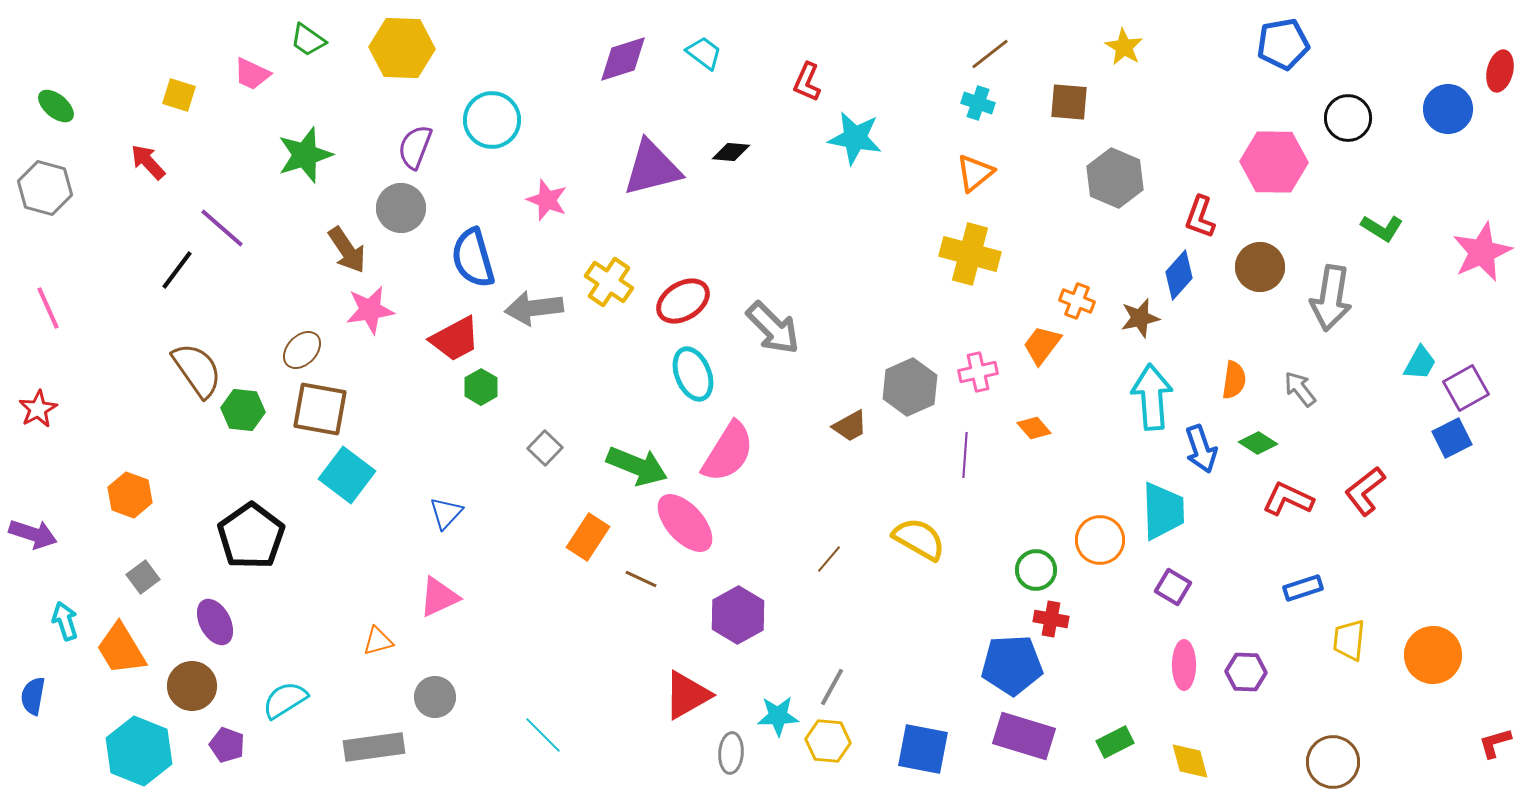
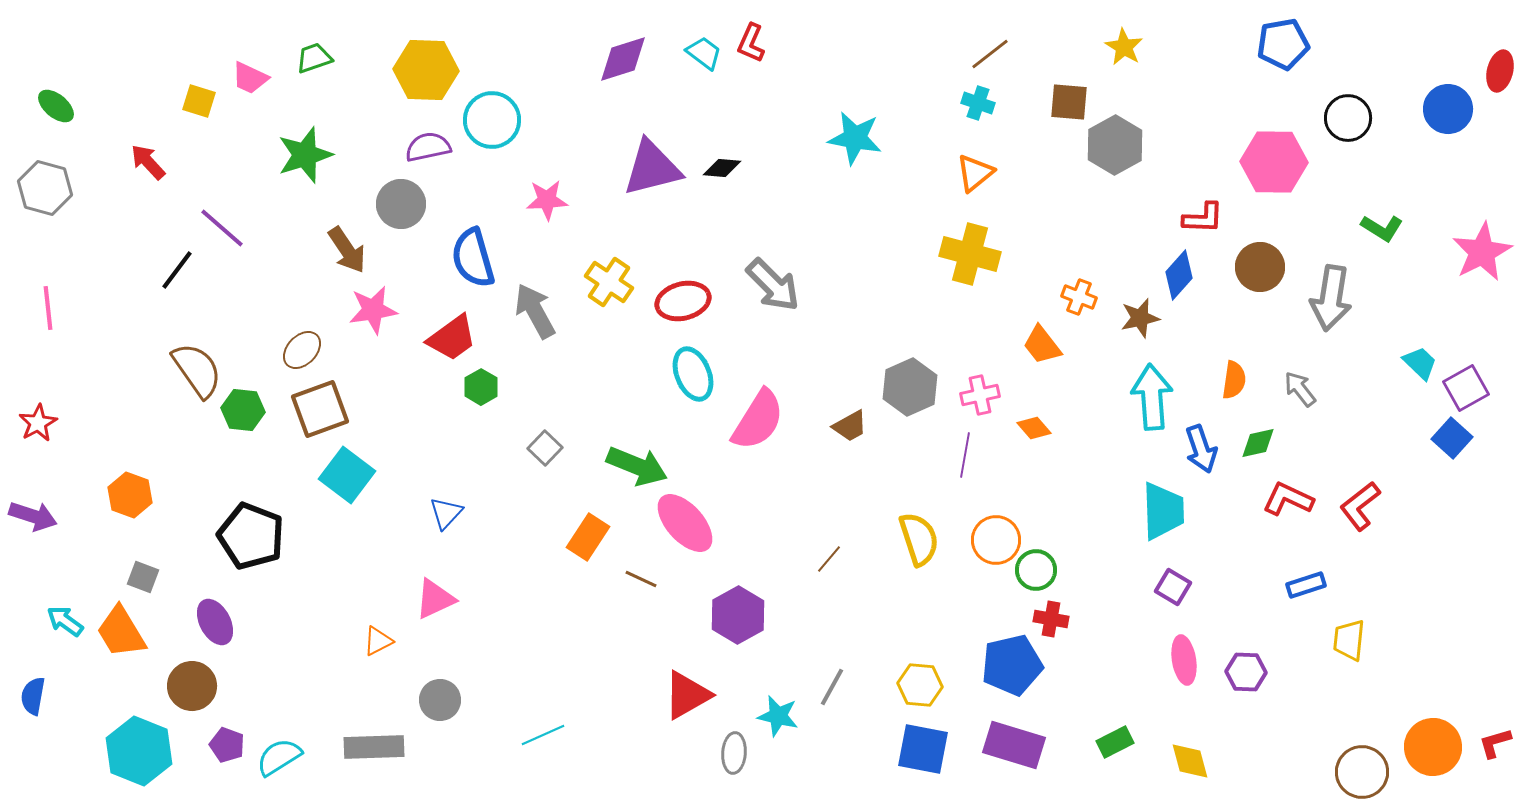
green trapezoid at (308, 40): moved 6 px right, 18 px down; rotated 126 degrees clockwise
yellow hexagon at (402, 48): moved 24 px right, 22 px down
pink trapezoid at (252, 74): moved 2 px left, 4 px down
red L-shape at (807, 82): moved 56 px left, 39 px up
yellow square at (179, 95): moved 20 px right, 6 px down
purple semicircle at (415, 147): moved 13 px right; rotated 57 degrees clockwise
black diamond at (731, 152): moved 9 px left, 16 px down
gray hexagon at (1115, 178): moved 33 px up; rotated 8 degrees clockwise
pink star at (547, 200): rotated 24 degrees counterclockwise
gray circle at (401, 208): moved 4 px up
red L-shape at (1200, 217): moved 3 px right, 1 px down; rotated 108 degrees counterclockwise
pink star at (1482, 252): rotated 4 degrees counterclockwise
red ellipse at (683, 301): rotated 18 degrees clockwise
orange cross at (1077, 301): moved 2 px right, 4 px up
pink line at (48, 308): rotated 18 degrees clockwise
gray arrow at (534, 308): moved 1 px right, 3 px down; rotated 68 degrees clockwise
pink star at (370, 310): moved 3 px right
gray arrow at (773, 328): moved 43 px up
red trapezoid at (455, 339): moved 3 px left, 1 px up; rotated 8 degrees counterclockwise
orange trapezoid at (1042, 345): rotated 75 degrees counterclockwise
cyan trapezoid at (1420, 363): rotated 75 degrees counterclockwise
pink cross at (978, 372): moved 2 px right, 23 px down
red star at (38, 409): moved 14 px down
brown square at (320, 409): rotated 30 degrees counterclockwise
blue square at (1452, 438): rotated 21 degrees counterclockwise
green diamond at (1258, 443): rotated 45 degrees counterclockwise
pink semicircle at (728, 452): moved 30 px right, 32 px up
purple line at (965, 455): rotated 6 degrees clockwise
red L-shape at (1365, 491): moved 5 px left, 15 px down
purple arrow at (33, 534): moved 18 px up
black pentagon at (251, 536): rotated 16 degrees counterclockwise
yellow semicircle at (919, 539): rotated 42 degrees clockwise
orange circle at (1100, 540): moved 104 px left
gray square at (143, 577): rotated 32 degrees counterclockwise
blue rectangle at (1303, 588): moved 3 px right, 3 px up
pink triangle at (439, 597): moved 4 px left, 2 px down
cyan arrow at (65, 621): rotated 36 degrees counterclockwise
orange triangle at (378, 641): rotated 12 degrees counterclockwise
orange trapezoid at (121, 649): moved 17 px up
orange circle at (1433, 655): moved 92 px down
blue pentagon at (1012, 665): rotated 10 degrees counterclockwise
pink ellipse at (1184, 665): moved 5 px up; rotated 9 degrees counterclockwise
gray circle at (435, 697): moved 5 px right, 3 px down
cyan semicircle at (285, 700): moved 6 px left, 57 px down
cyan star at (778, 716): rotated 15 degrees clockwise
cyan line at (543, 735): rotated 69 degrees counterclockwise
purple rectangle at (1024, 736): moved 10 px left, 9 px down
yellow hexagon at (828, 741): moved 92 px right, 56 px up
gray rectangle at (374, 747): rotated 6 degrees clockwise
gray ellipse at (731, 753): moved 3 px right
brown circle at (1333, 762): moved 29 px right, 10 px down
